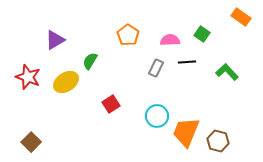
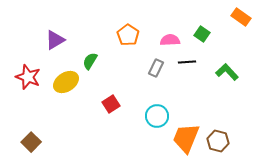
orange trapezoid: moved 6 px down
